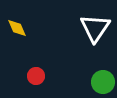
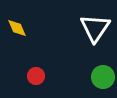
green circle: moved 5 px up
